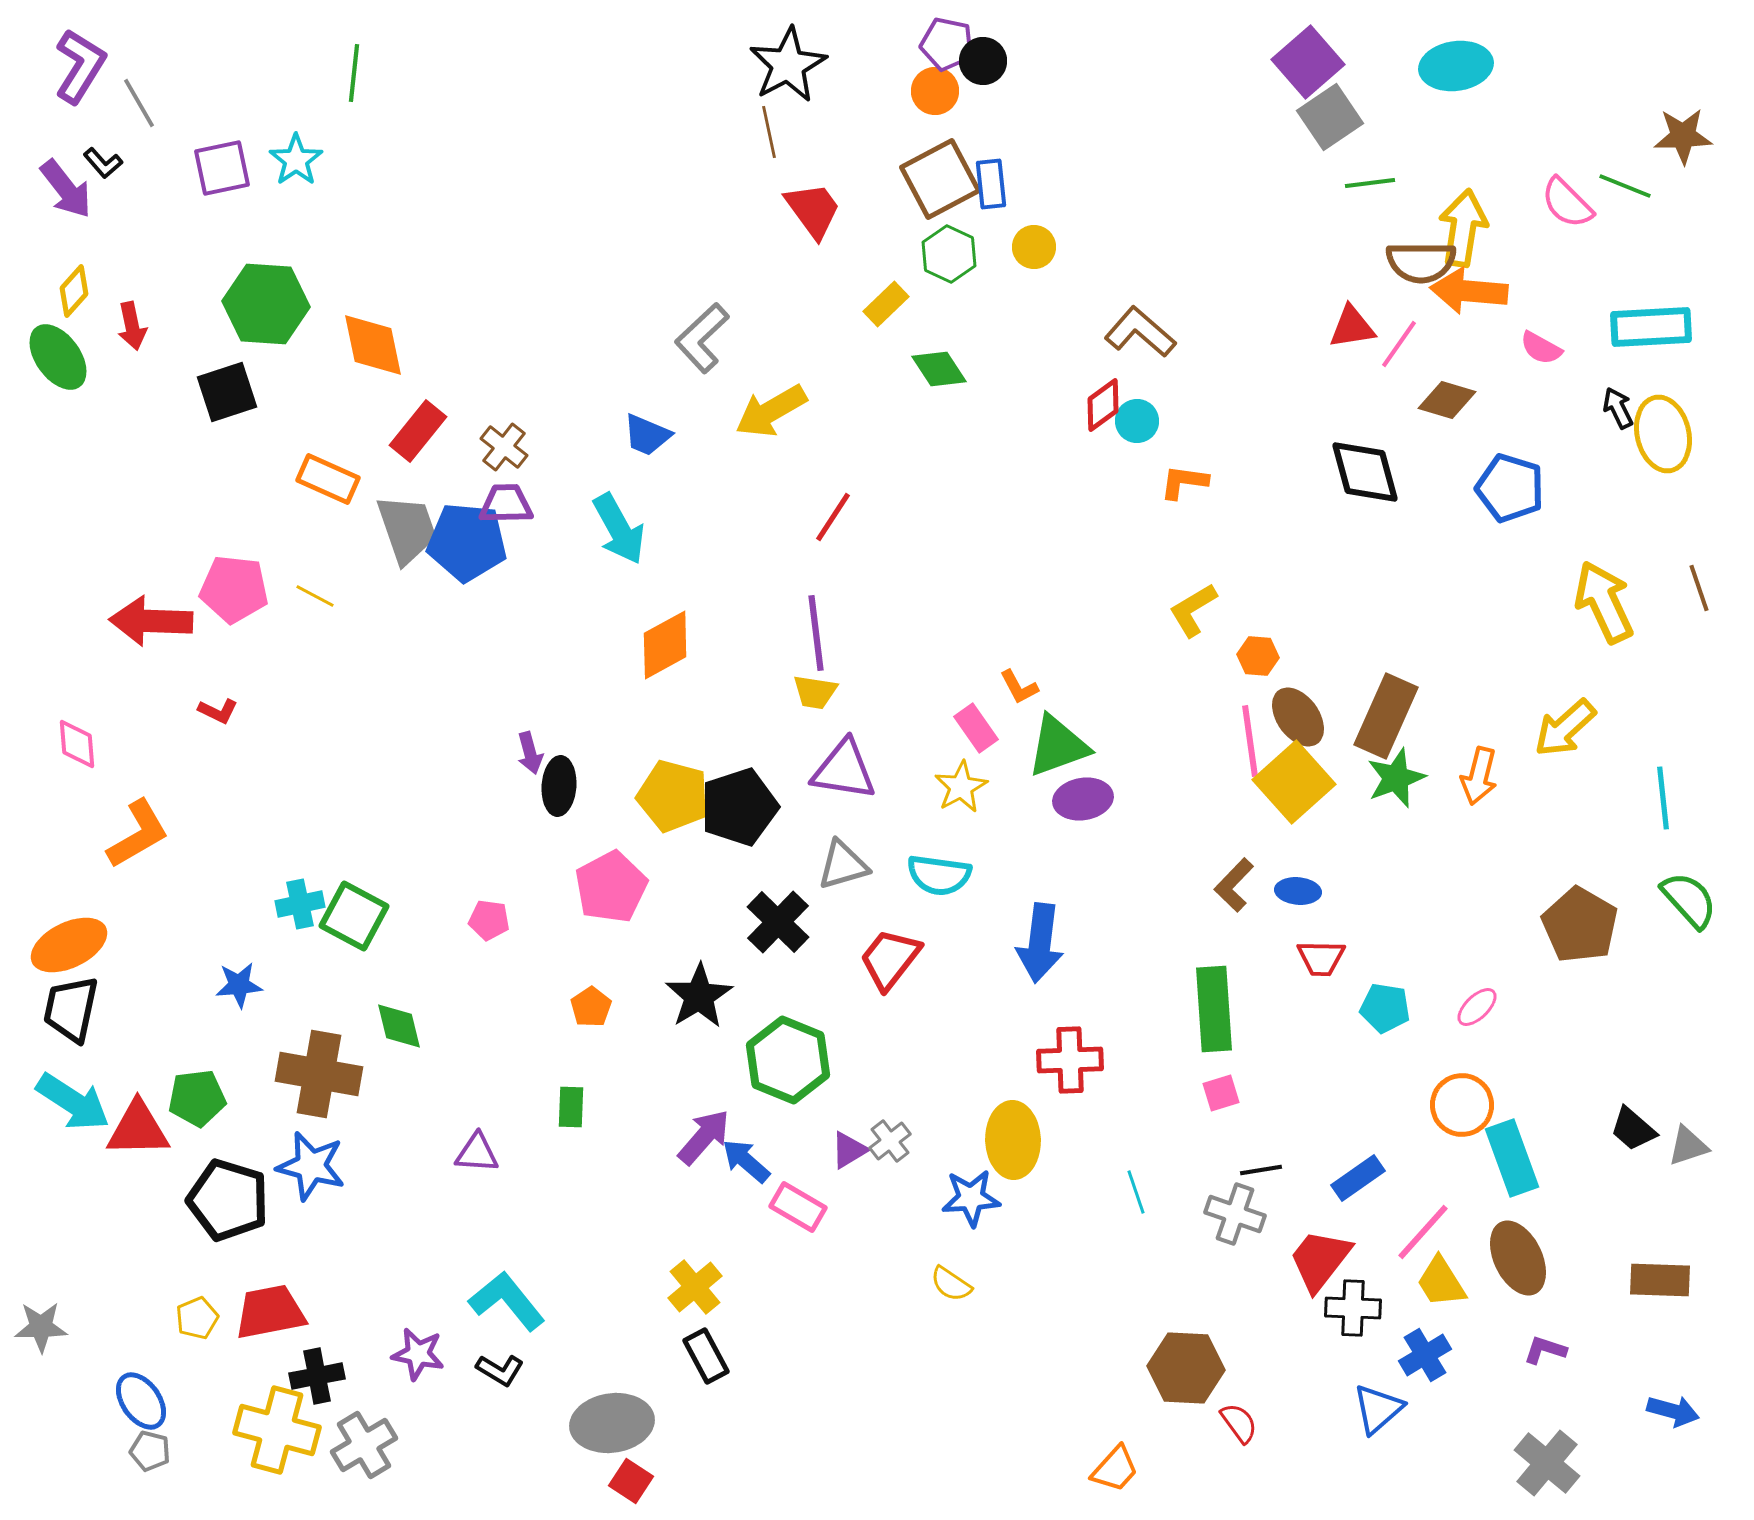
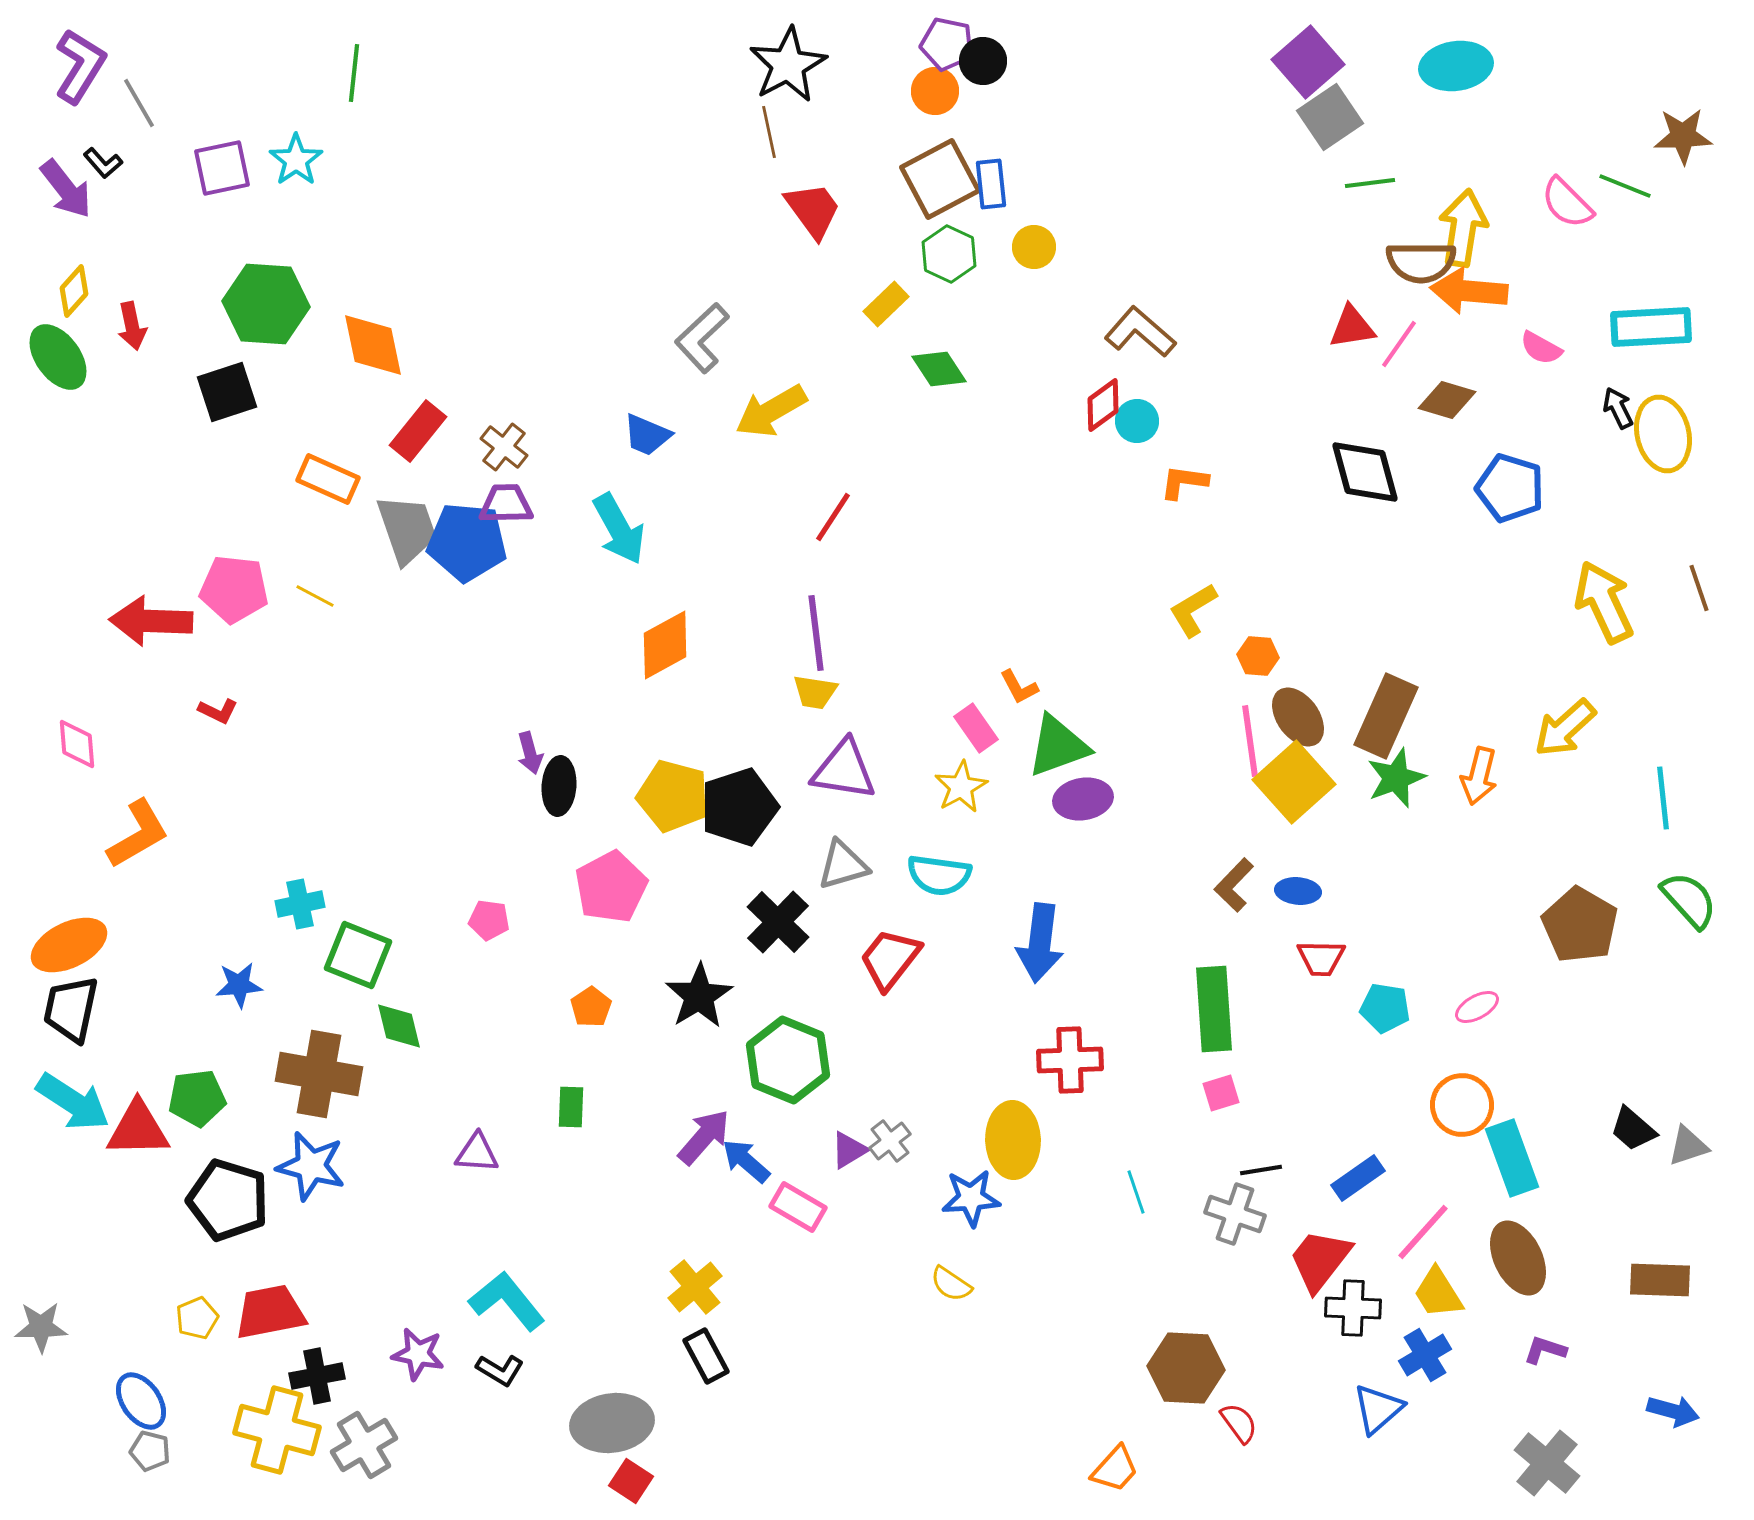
green square at (354, 916): moved 4 px right, 39 px down; rotated 6 degrees counterclockwise
pink ellipse at (1477, 1007): rotated 15 degrees clockwise
yellow trapezoid at (1441, 1282): moved 3 px left, 11 px down
